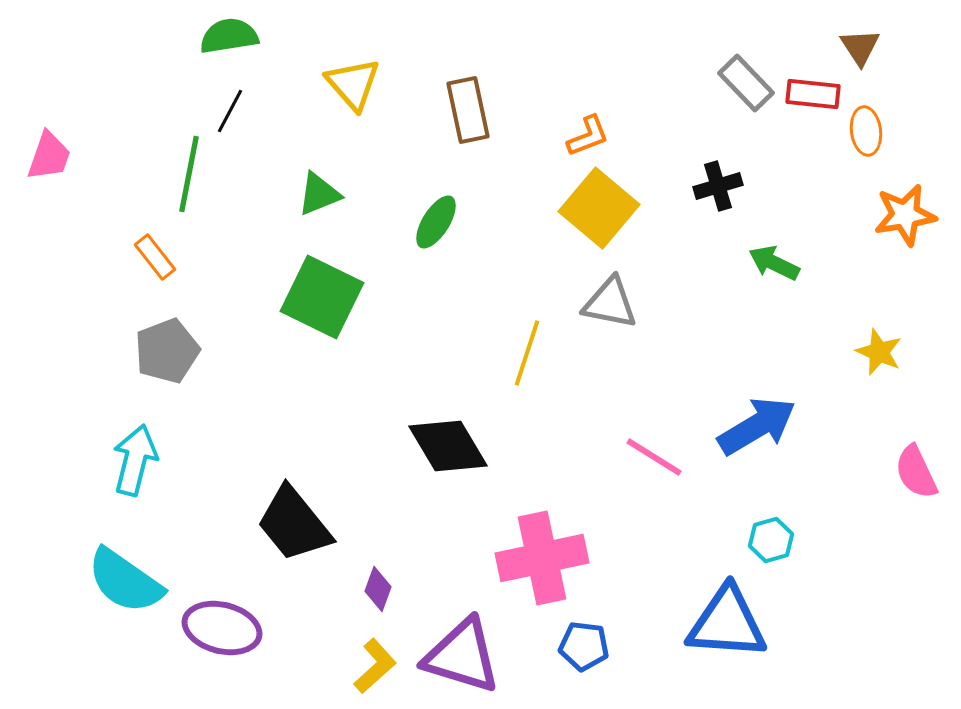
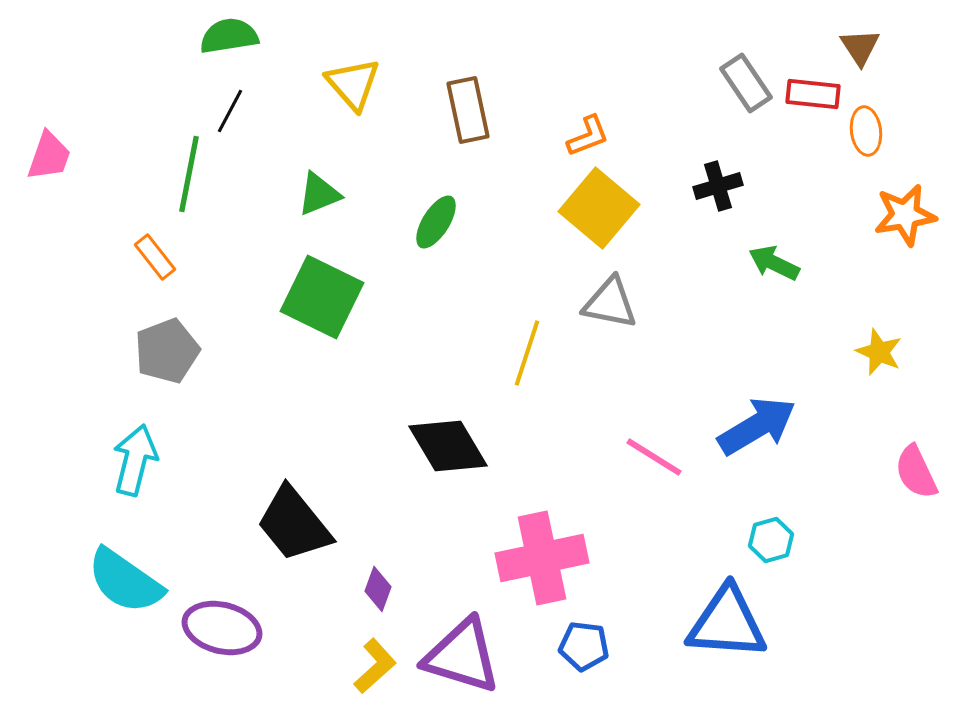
gray rectangle: rotated 10 degrees clockwise
